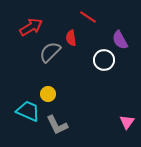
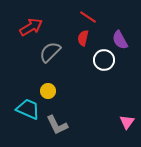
red semicircle: moved 12 px right; rotated 21 degrees clockwise
yellow circle: moved 3 px up
cyan trapezoid: moved 2 px up
